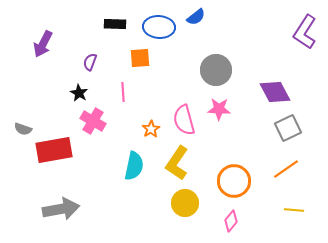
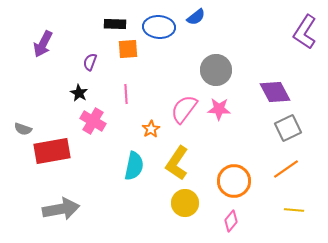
orange square: moved 12 px left, 9 px up
pink line: moved 3 px right, 2 px down
pink semicircle: moved 11 px up; rotated 52 degrees clockwise
red rectangle: moved 2 px left, 1 px down
